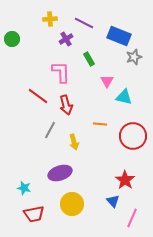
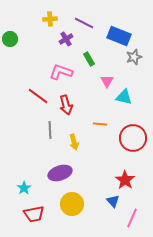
green circle: moved 2 px left
pink L-shape: rotated 70 degrees counterclockwise
gray line: rotated 30 degrees counterclockwise
red circle: moved 2 px down
cyan star: rotated 24 degrees clockwise
